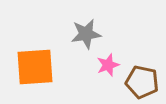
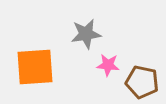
pink star: rotated 25 degrees clockwise
